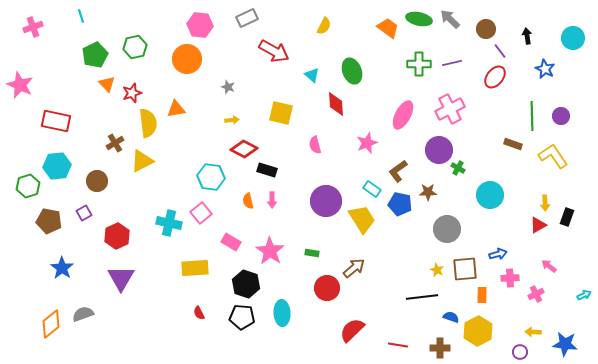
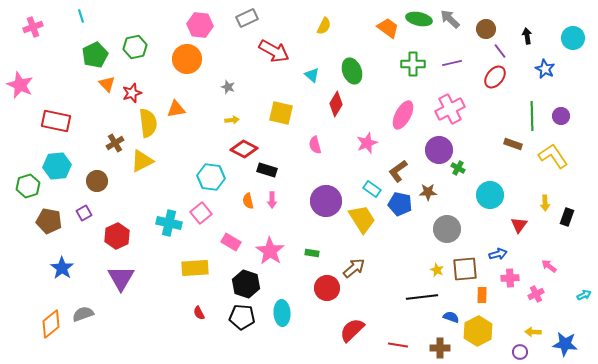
green cross at (419, 64): moved 6 px left
red diamond at (336, 104): rotated 35 degrees clockwise
red triangle at (538, 225): moved 19 px left; rotated 24 degrees counterclockwise
